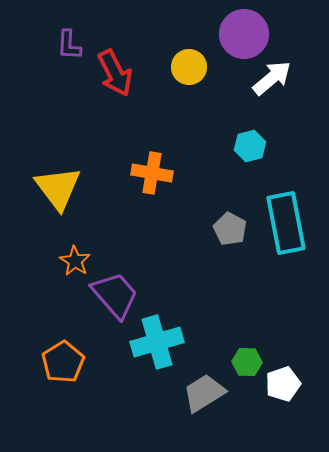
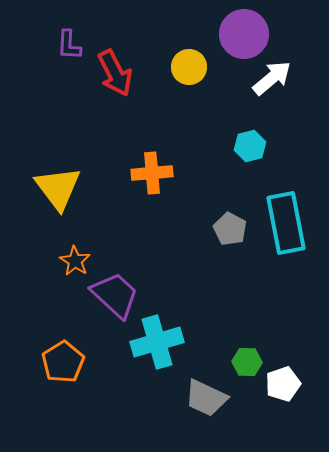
orange cross: rotated 15 degrees counterclockwise
purple trapezoid: rotated 6 degrees counterclockwise
gray trapezoid: moved 2 px right, 5 px down; rotated 123 degrees counterclockwise
